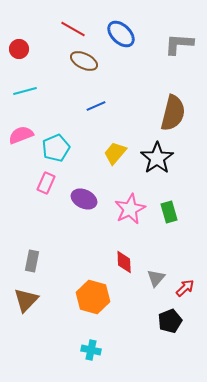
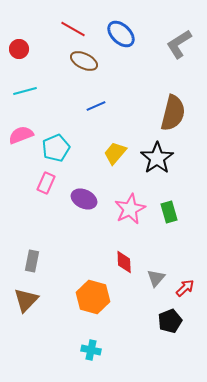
gray L-shape: rotated 36 degrees counterclockwise
